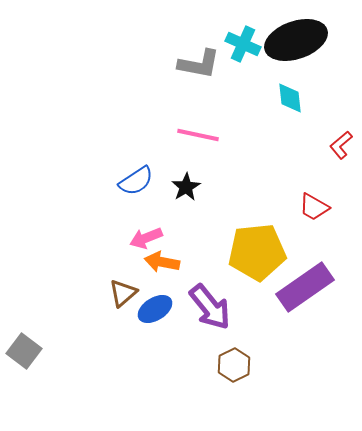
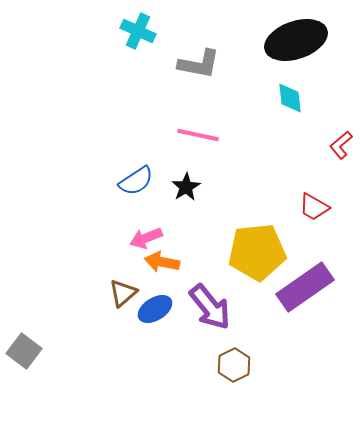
cyan cross: moved 105 px left, 13 px up
